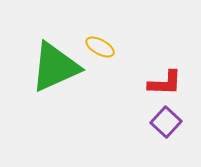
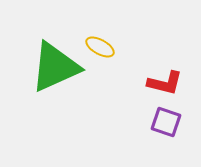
red L-shape: rotated 12 degrees clockwise
purple square: rotated 24 degrees counterclockwise
